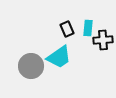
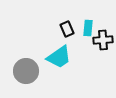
gray circle: moved 5 px left, 5 px down
